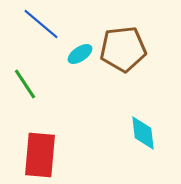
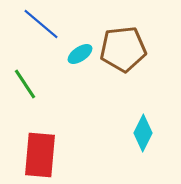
cyan diamond: rotated 33 degrees clockwise
